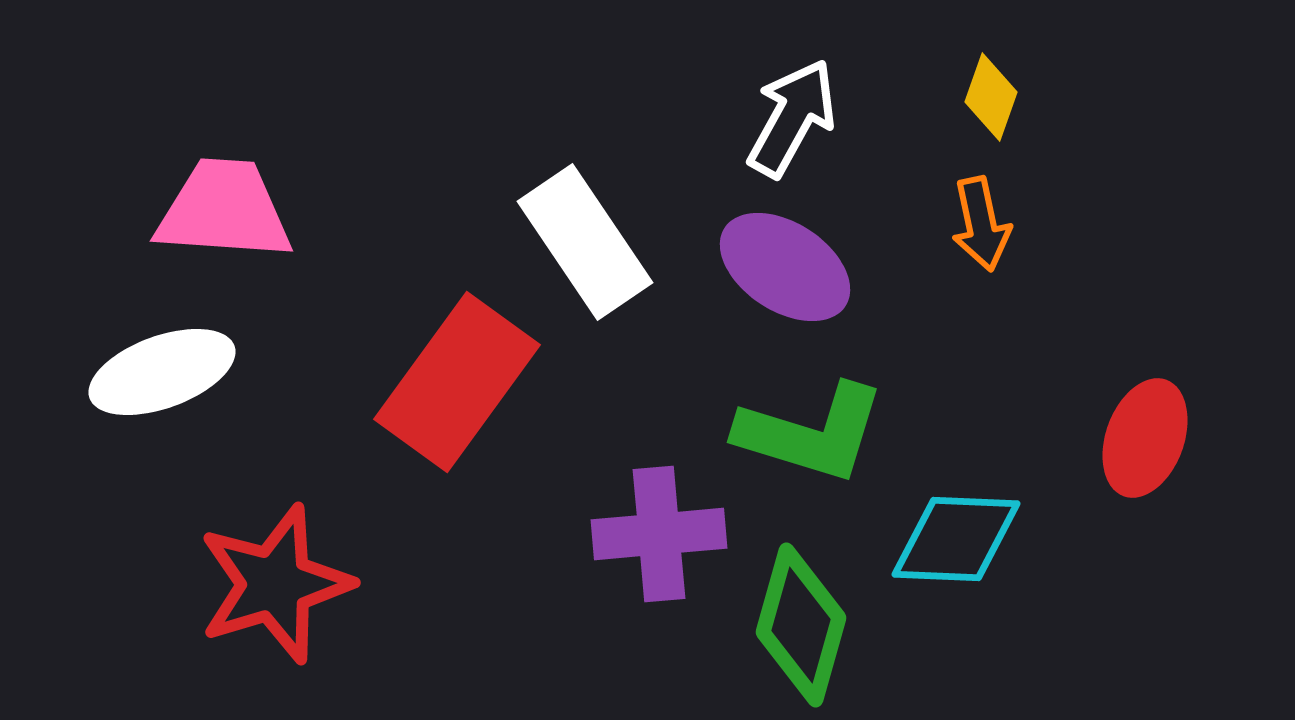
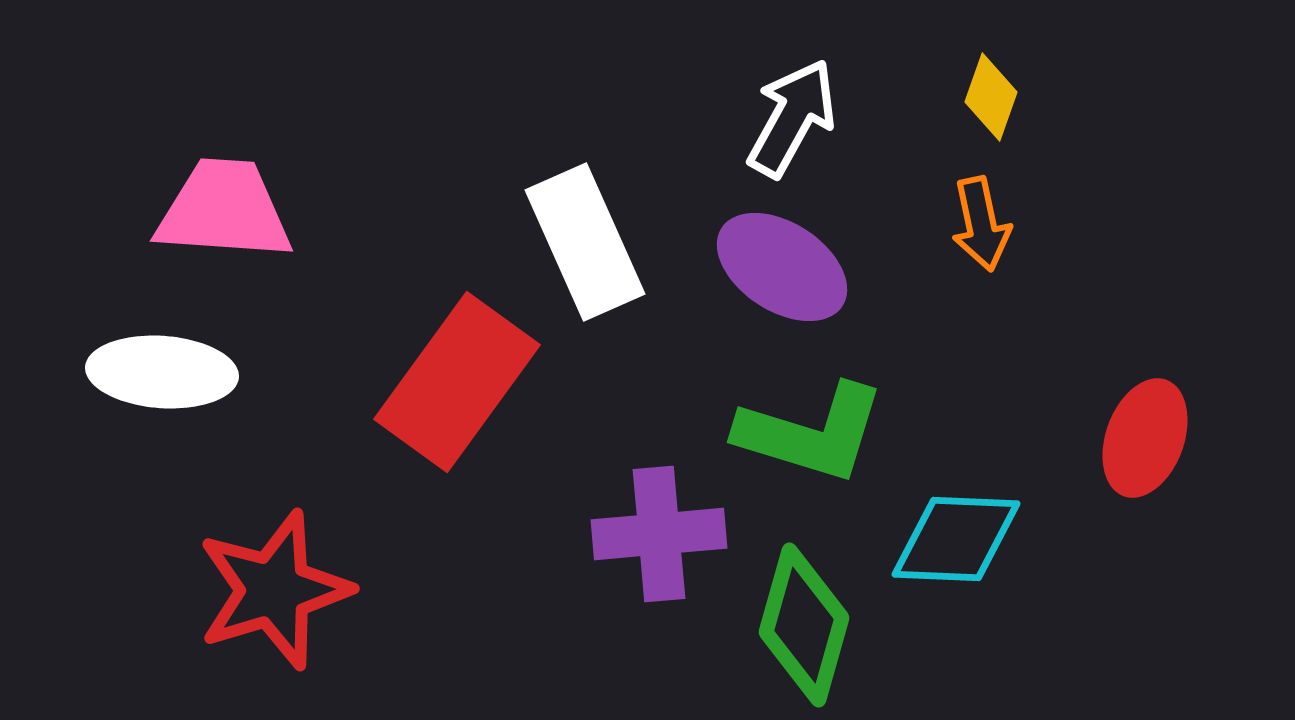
white rectangle: rotated 10 degrees clockwise
purple ellipse: moved 3 px left
white ellipse: rotated 24 degrees clockwise
red star: moved 1 px left, 6 px down
green diamond: moved 3 px right
